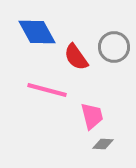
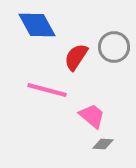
blue diamond: moved 7 px up
red semicircle: rotated 68 degrees clockwise
pink trapezoid: rotated 36 degrees counterclockwise
